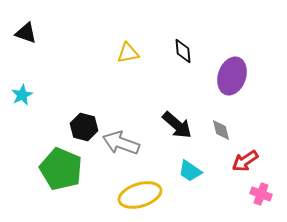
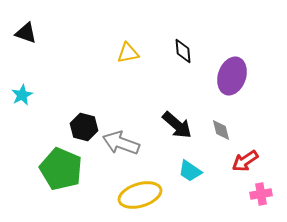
pink cross: rotated 30 degrees counterclockwise
